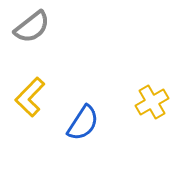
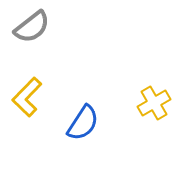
yellow L-shape: moved 3 px left
yellow cross: moved 2 px right, 1 px down
